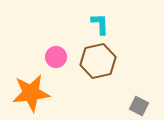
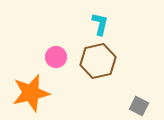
cyan L-shape: rotated 15 degrees clockwise
orange star: rotated 6 degrees counterclockwise
